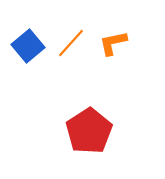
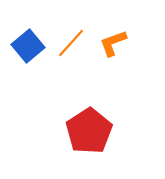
orange L-shape: rotated 8 degrees counterclockwise
